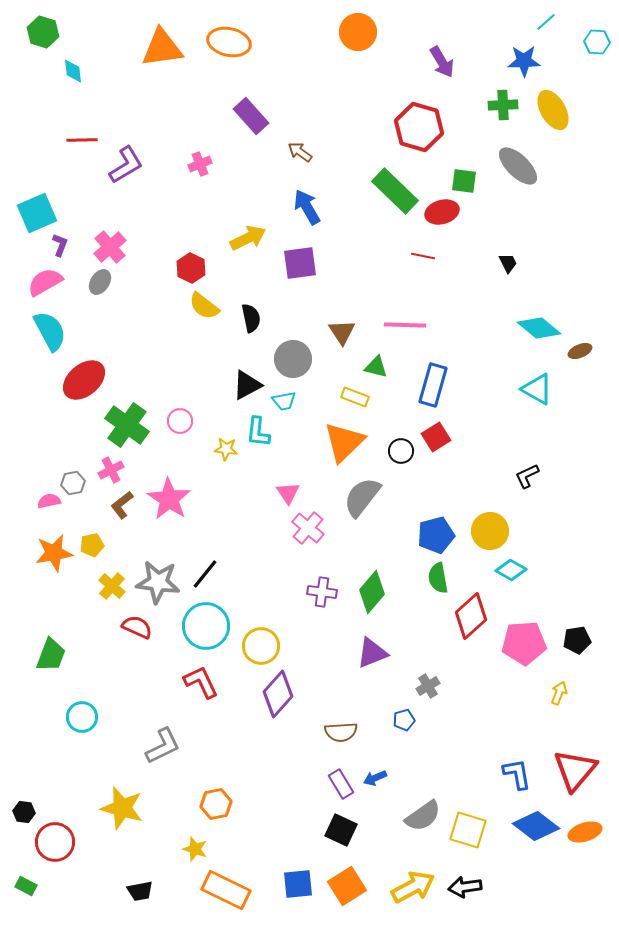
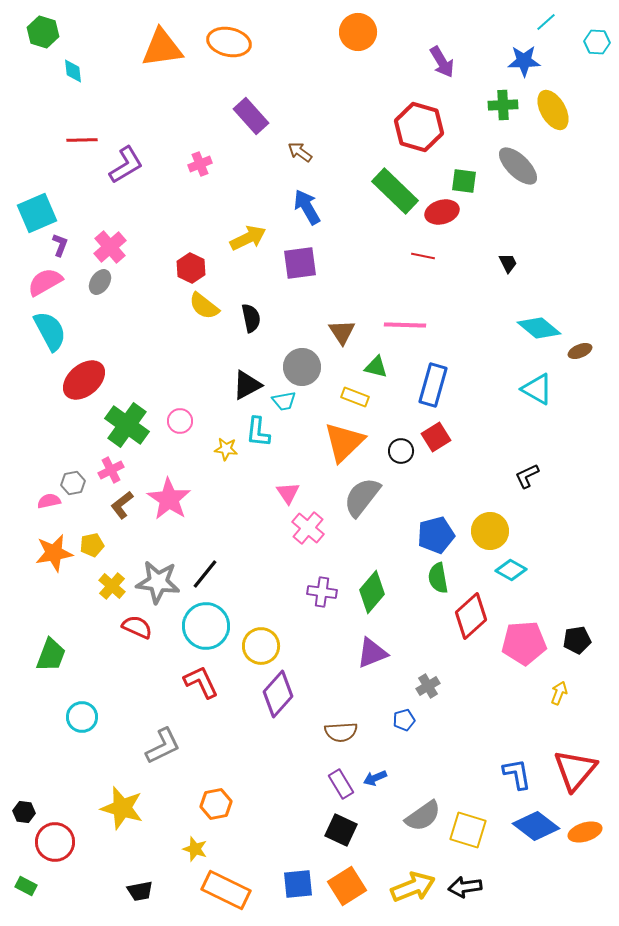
gray circle at (293, 359): moved 9 px right, 8 px down
yellow arrow at (413, 887): rotated 6 degrees clockwise
